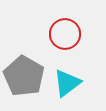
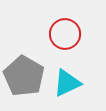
cyan triangle: rotated 12 degrees clockwise
